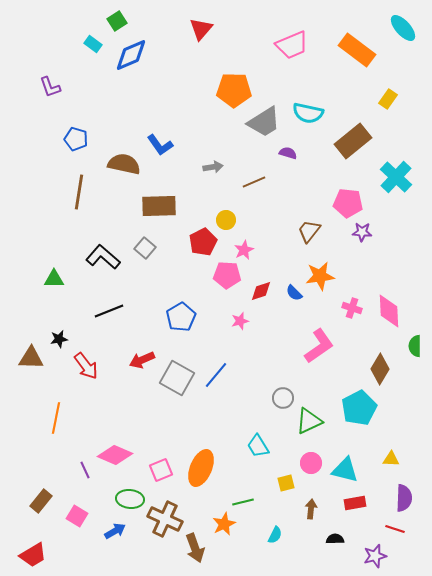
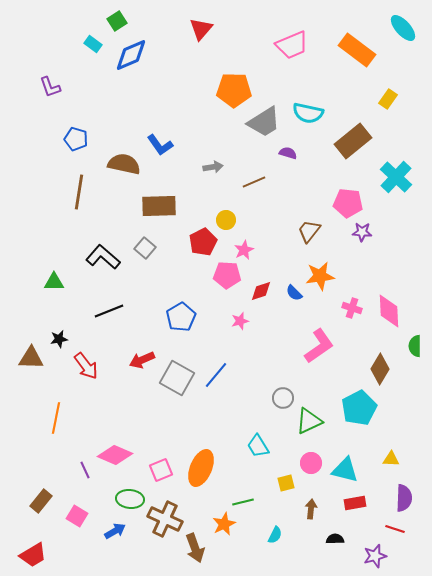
green triangle at (54, 279): moved 3 px down
